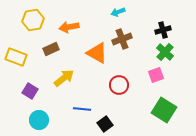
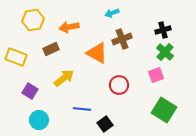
cyan arrow: moved 6 px left, 1 px down
